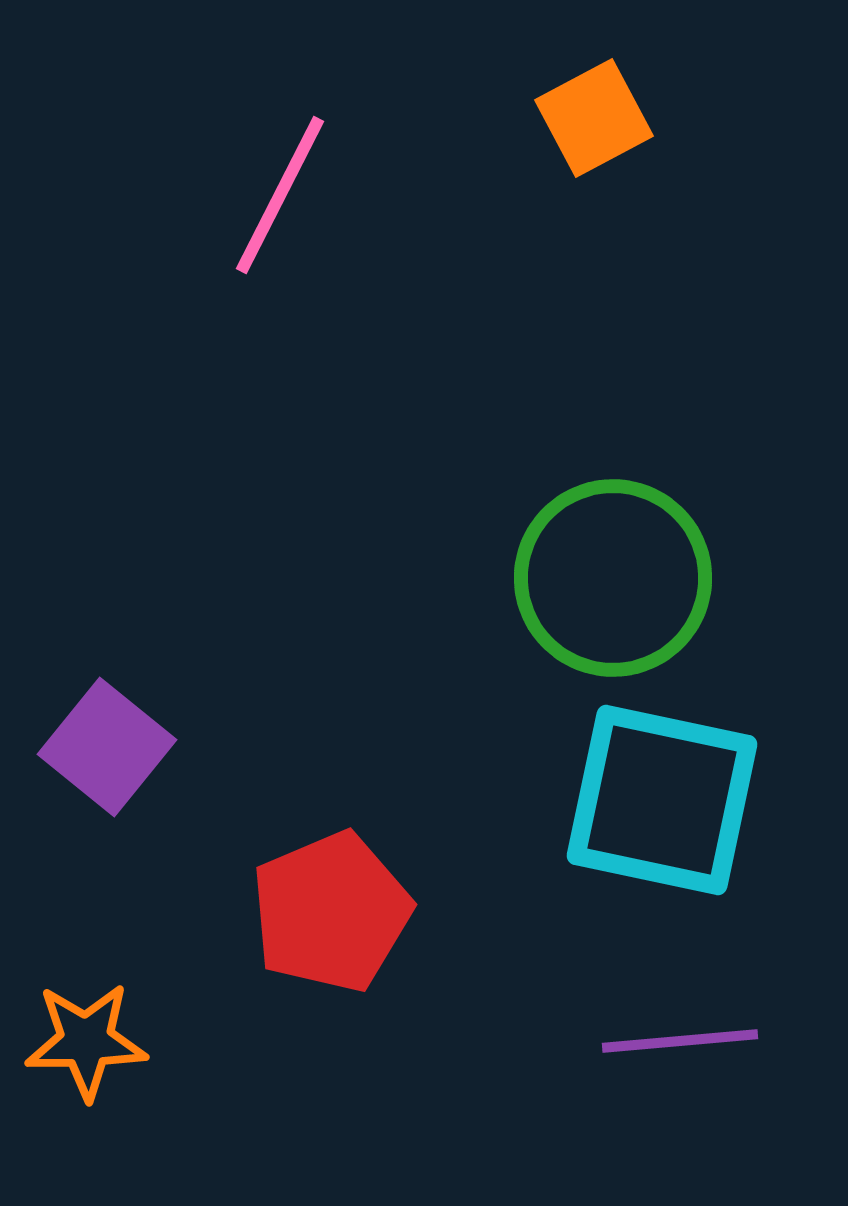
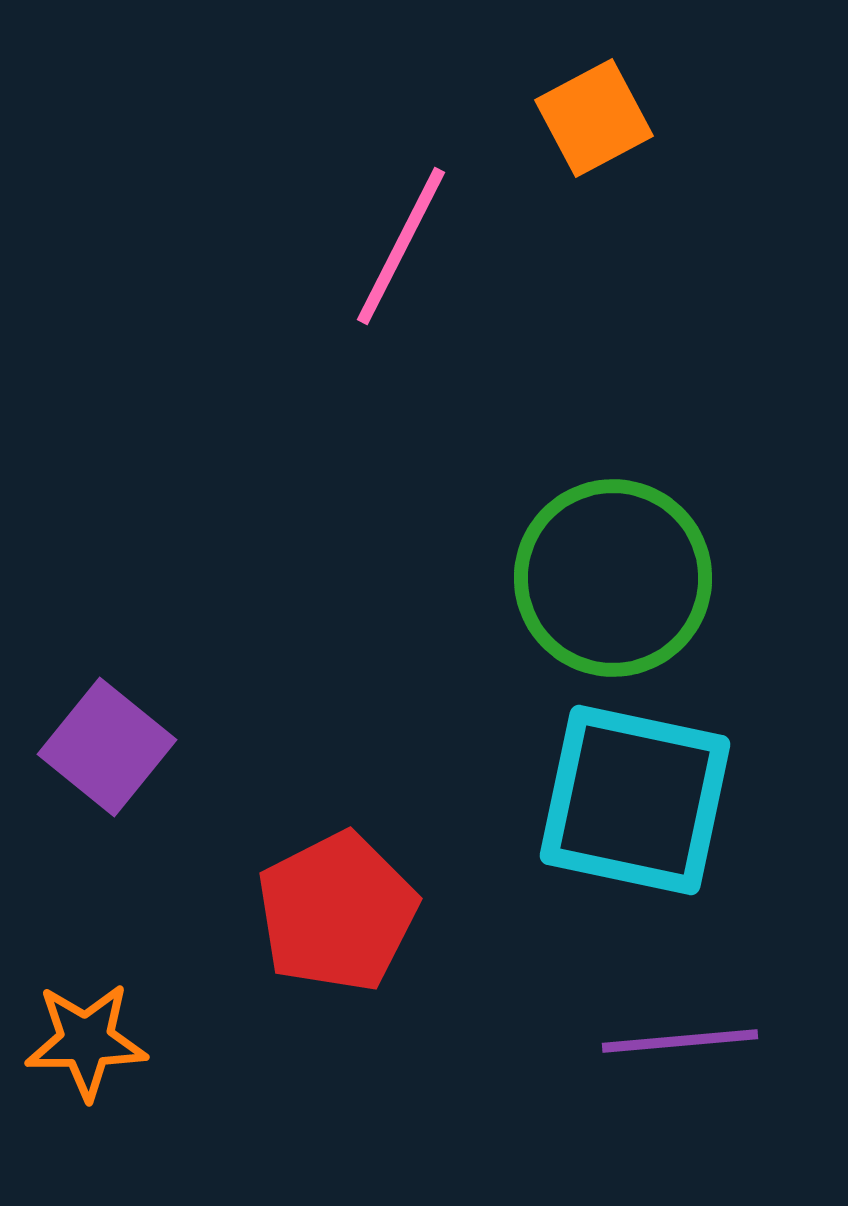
pink line: moved 121 px right, 51 px down
cyan square: moved 27 px left
red pentagon: moved 6 px right; rotated 4 degrees counterclockwise
